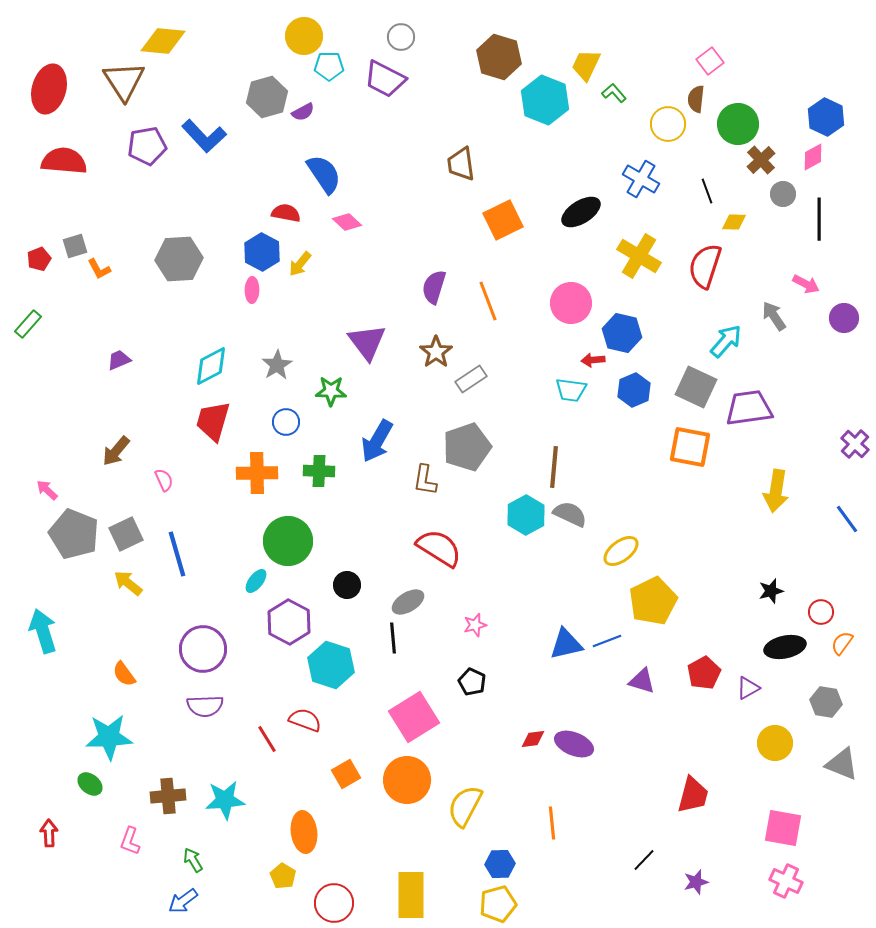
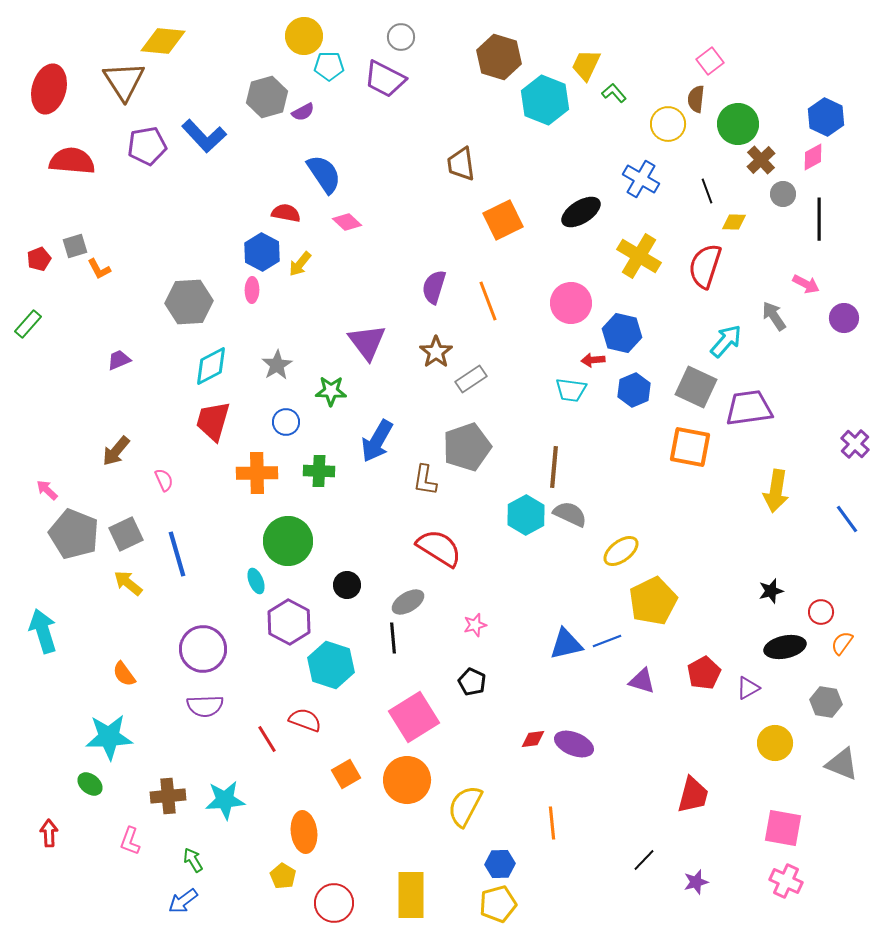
red semicircle at (64, 161): moved 8 px right
gray hexagon at (179, 259): moved 10 px right, 43 px down
cyan ellipse at (256, 581): rotated 60 degrees counterclockwise
